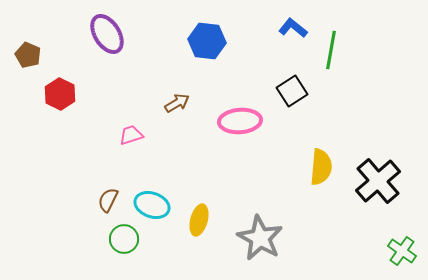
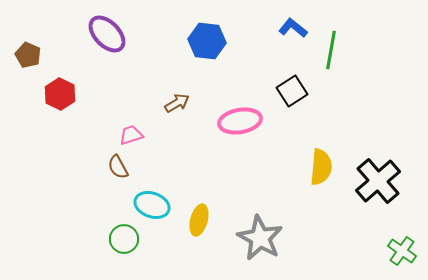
purple ellipse: rotated 12 degrees counterclockwise
pink ellipse: rotated 6 degrees counterclockwise
brown semicircle: moved 10 px right, 33 px up; rotated 55 degrees counterclockwise
